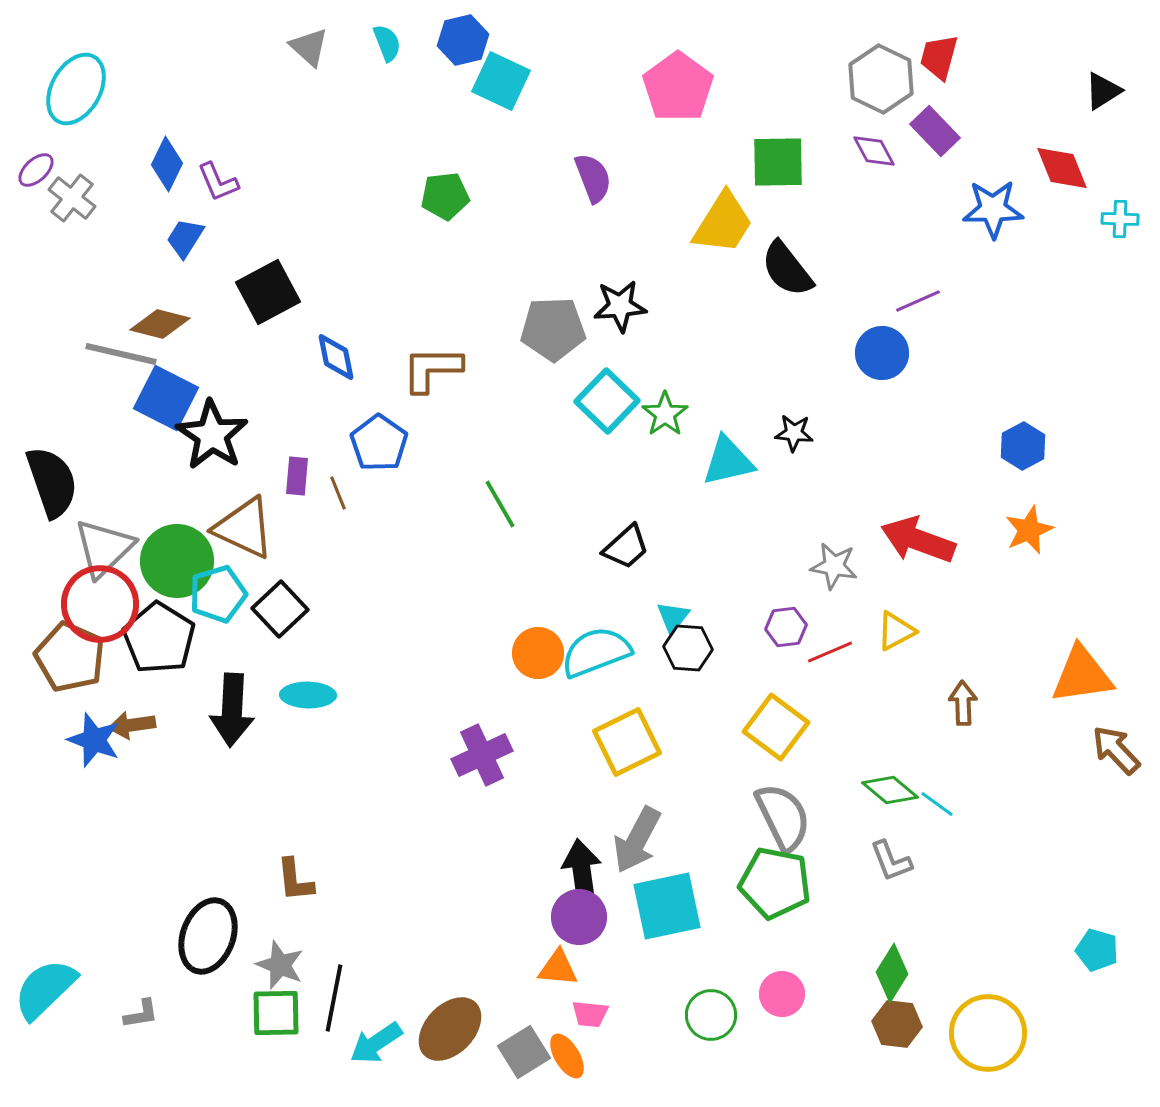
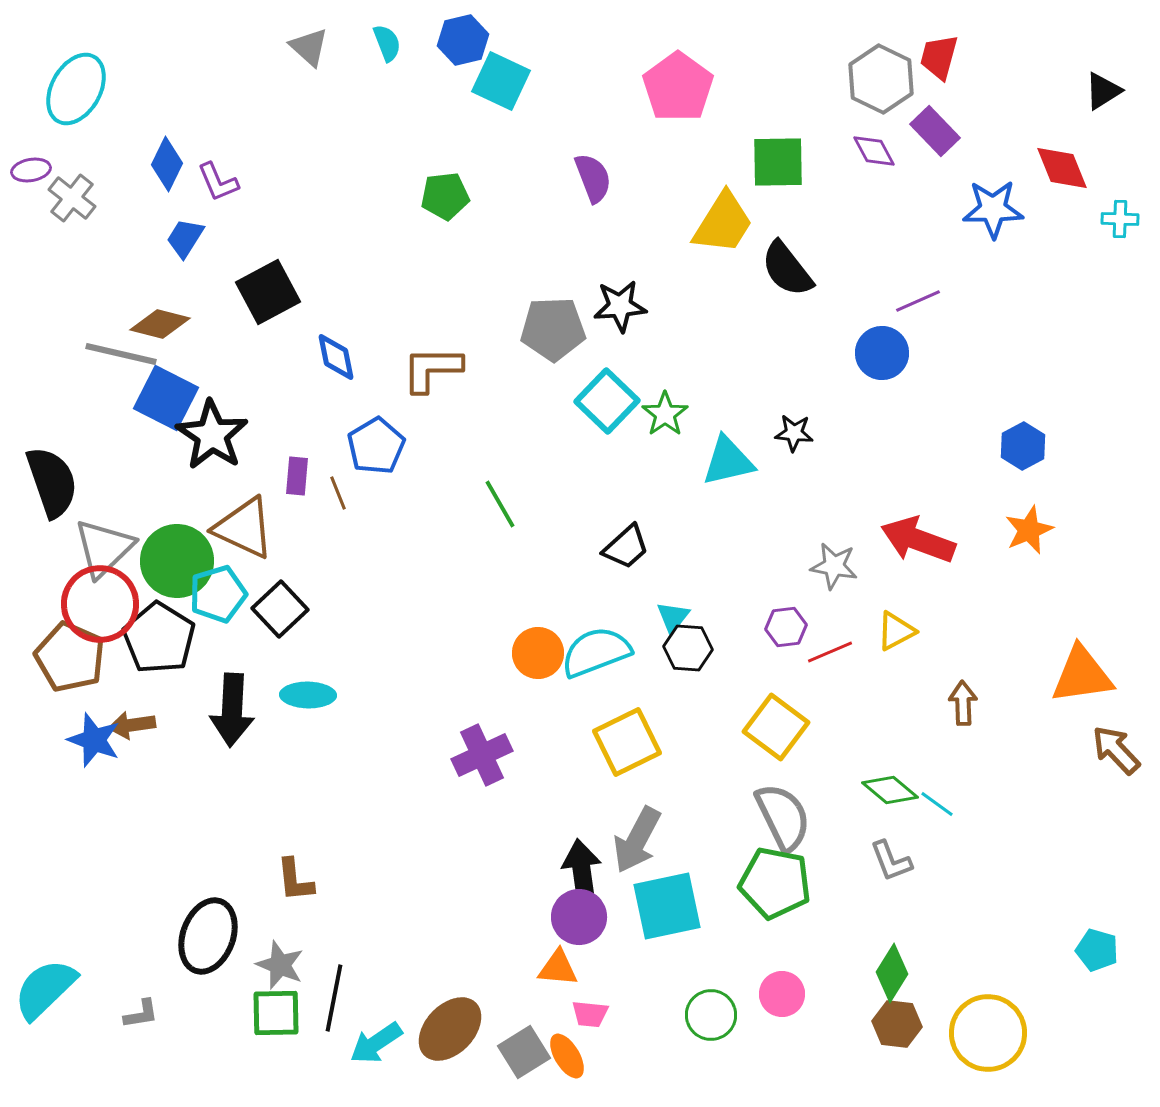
purple ellipse at (36, 170): moved 5 px left; rotated 33 degrees clockwise
blue pentagon at (379, 443): moved 3 px left, 3 px down; rotated 6 degrees clockwise
